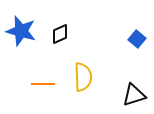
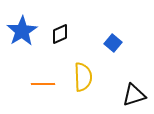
blue star: moved 1 px right; rotated 24 degrees clockwise
blue square: moved 24 px left, 4 px down
